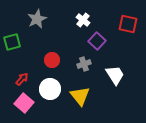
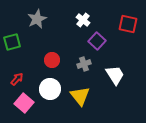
red arrow: moved 5 px left
